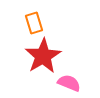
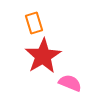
pink semicircle: moved 1 px right
